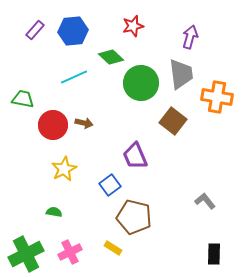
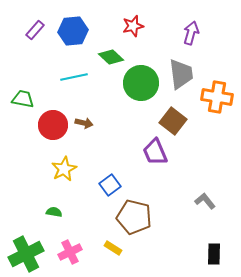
purple arrow: moved 1 px right, 4 px up
cyan line: rotated 12 degrees clockwise
purple trapezoid: moved 20 px right, 4 px up
